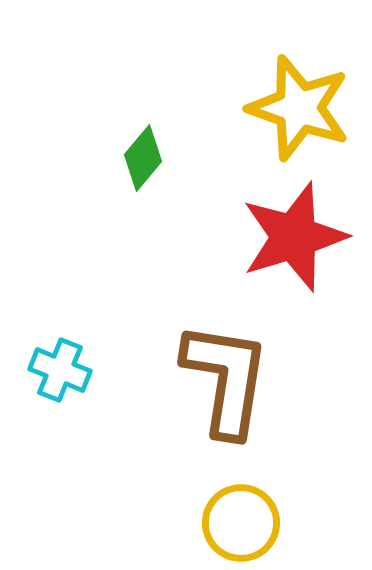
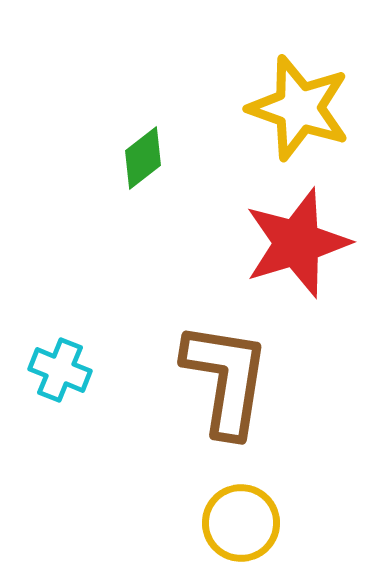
green diamond: rotated 12 degrees clockwise
red star: moved 3 px right, 6 px down
